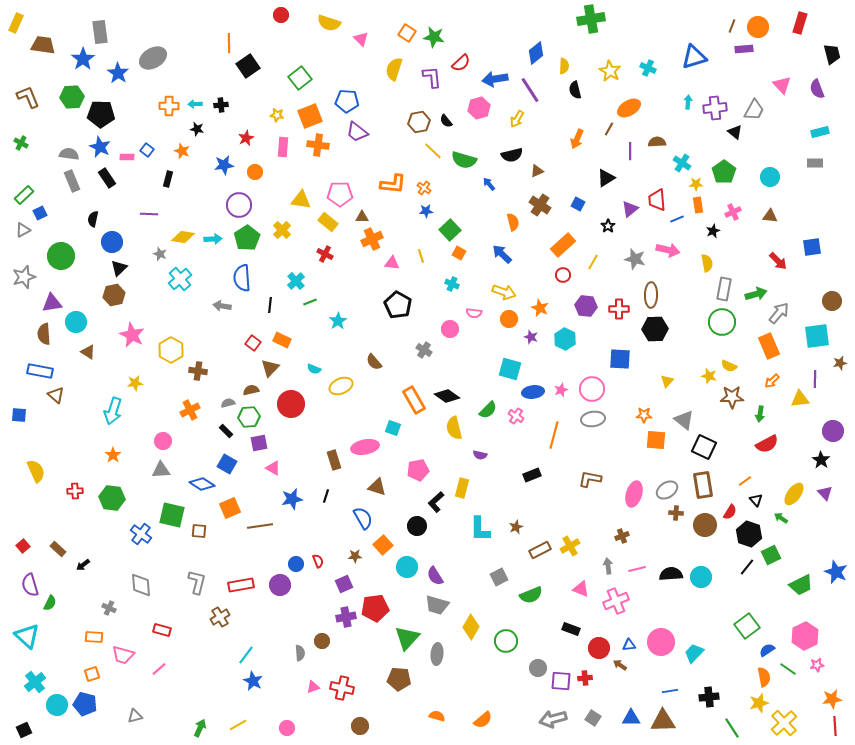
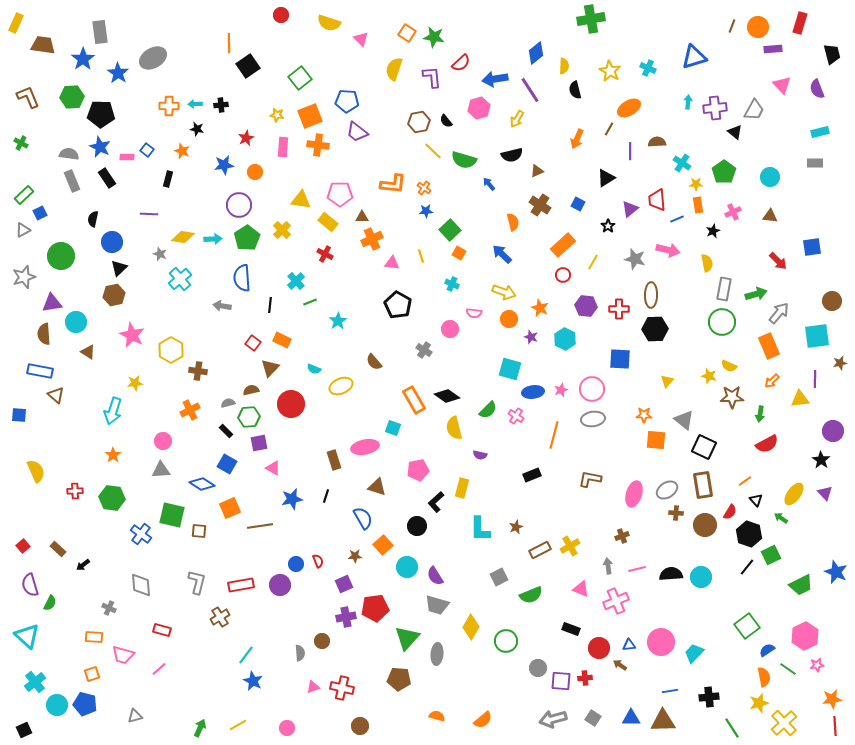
purple rectangle at (744, 49): moved 29 px right
